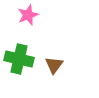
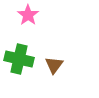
pink star: rotated 15 degrees counterclockwise
